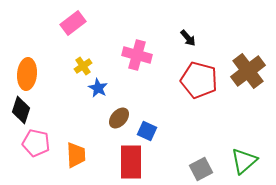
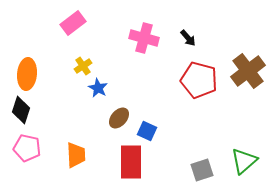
pink cross: moved 7 px right, 17 px up
pink pentagon: moved 9 px left, 5 px down
gray square: moved 1 px right, 1 px down; rotated 10 degrees clockwise
